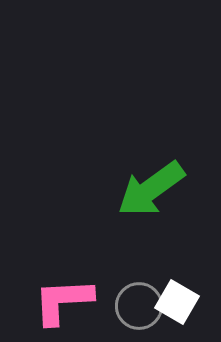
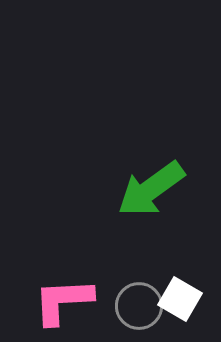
white square: moved 3 px right, 3 px up
